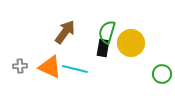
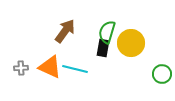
brown arrow: moved 1 px up
gray cross: moved 1 px right, 2 px down
